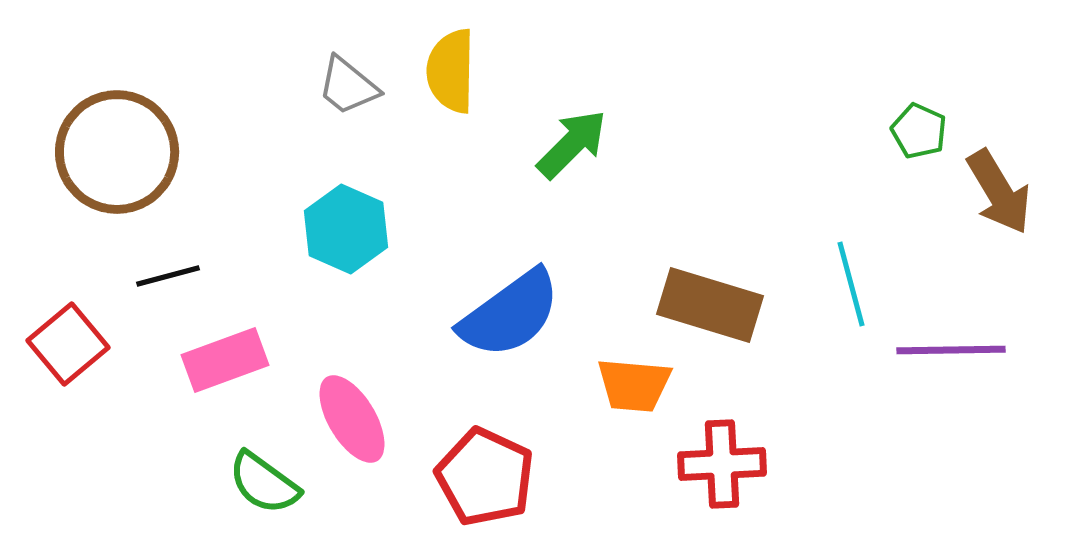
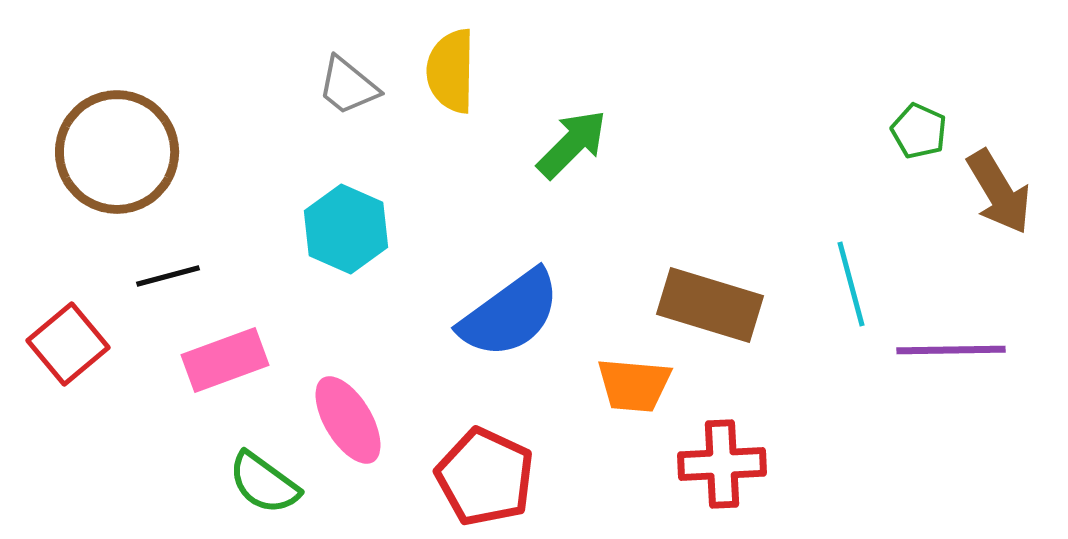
pink ellipse: moved 4 px left, 1 px down
